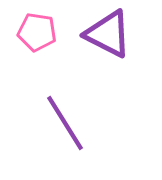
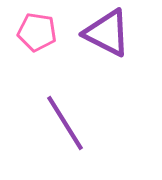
purple triangle: moved 1 px left, 1 px up
